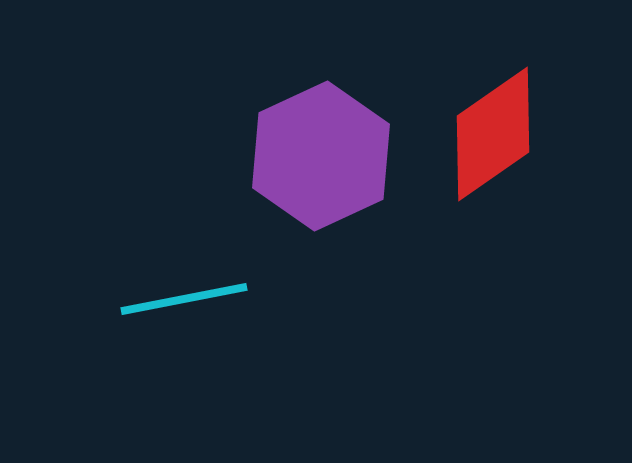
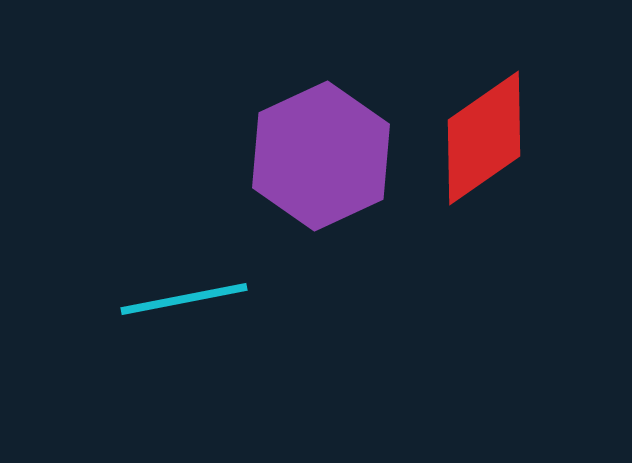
red diamond: moved 9 px left, 4 px down
